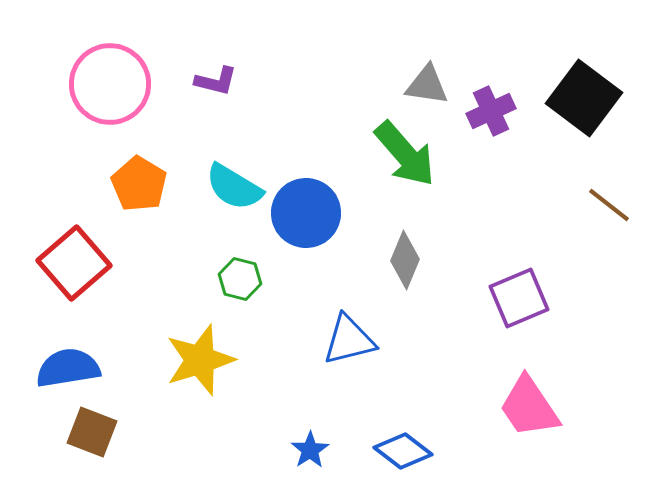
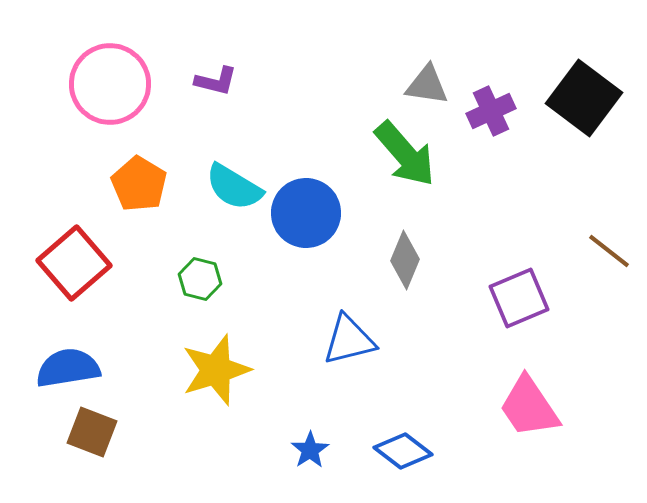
brown line: moved 46 px down
green hexagon: moved 40 px left
yellow star: moved 16 px right, 10 px down
